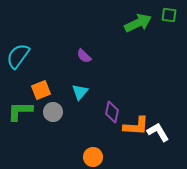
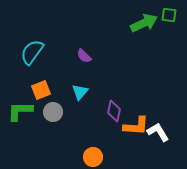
green arrow: moved 6 px right
cyan semicircle: moved 14 px right, 4 px up
purple diamond: moved 2 px right, 1 px up
